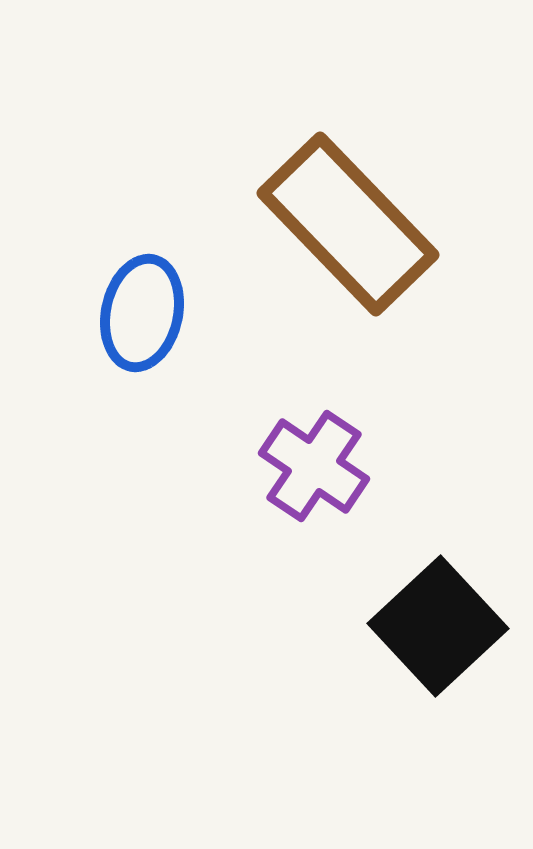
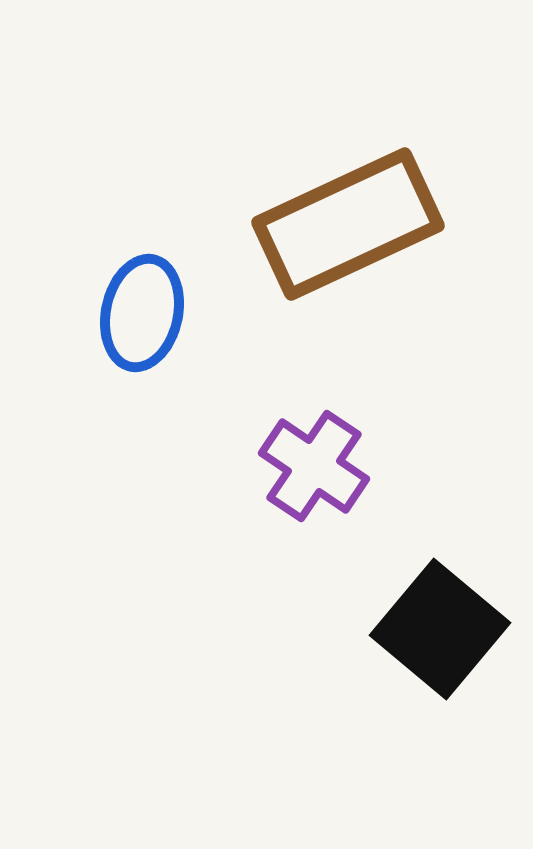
brown rectangle: rotated 71 degrees counterclockwise
black square: moved 2 px right, 3 px down; rotated 7 degrees counterclockwise
